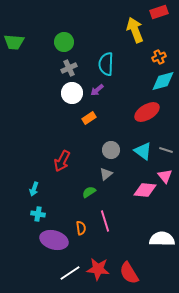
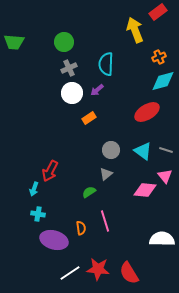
red rectangle: moved 1 px left; rotated 18 degrees counterclockwise
red arrow: moved 12 px left, 10 px down
